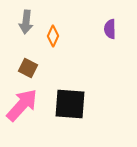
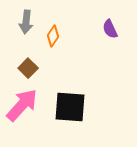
purple semicircle: rotated 24 degrees counterclockwise
orange diamond: rotated 10 degrees clockwise
brown square: rotated 18 degrees clockwise
black square: moved 3 px down
